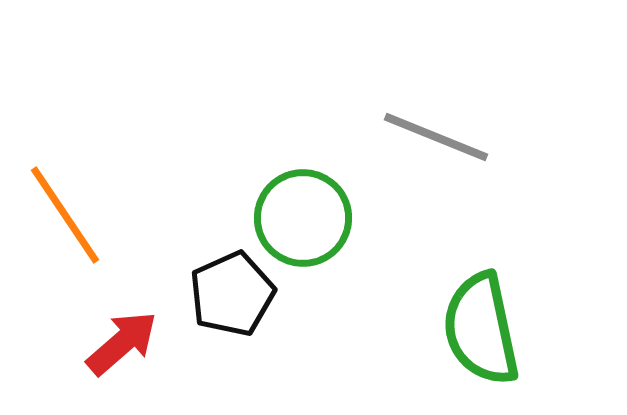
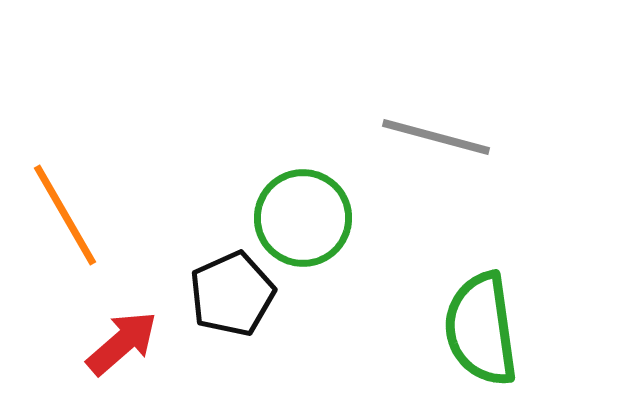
gray line: rotated 7 degrees counterclockwise
orange line: rotated 4 degrees clockwise
green semicircle: rotated 4 degrees clockwise
